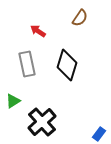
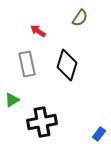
green triangle: moved 1 px left, 1 px up
black cross: rotated 32 degrees clockwise
